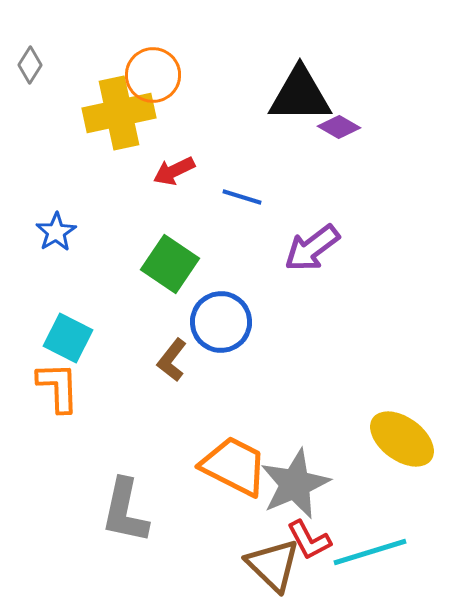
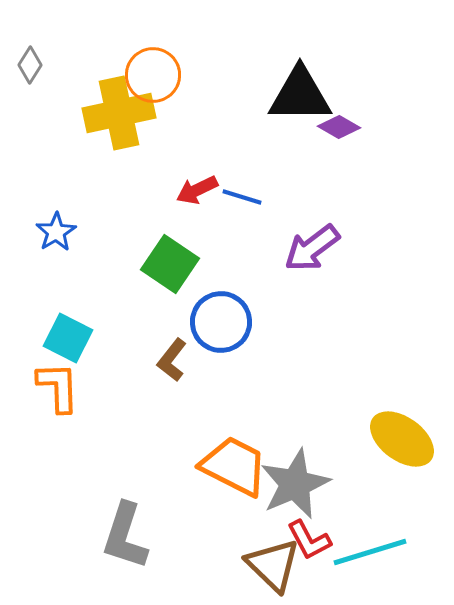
red arrow: moved 23 px right, 19 px down
gray L-shape: moved 25 px down; rotated 6 degrees clockwise
